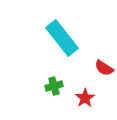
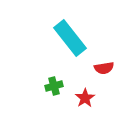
cyan rectangle: moved 8 px right
red semicircle: rotated 42 degrees counterclockwise
